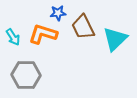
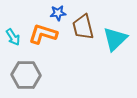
brown trapezoid: rotated 12 degrees clockwise
